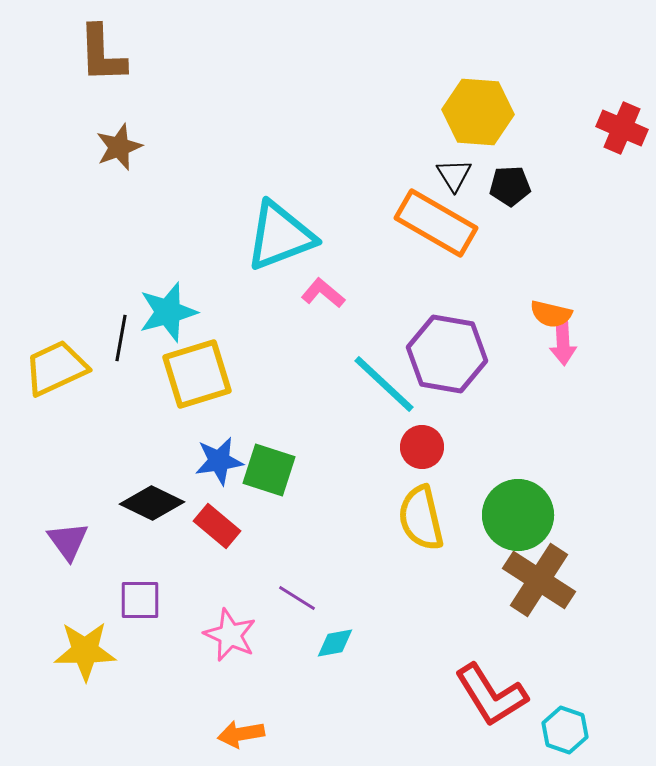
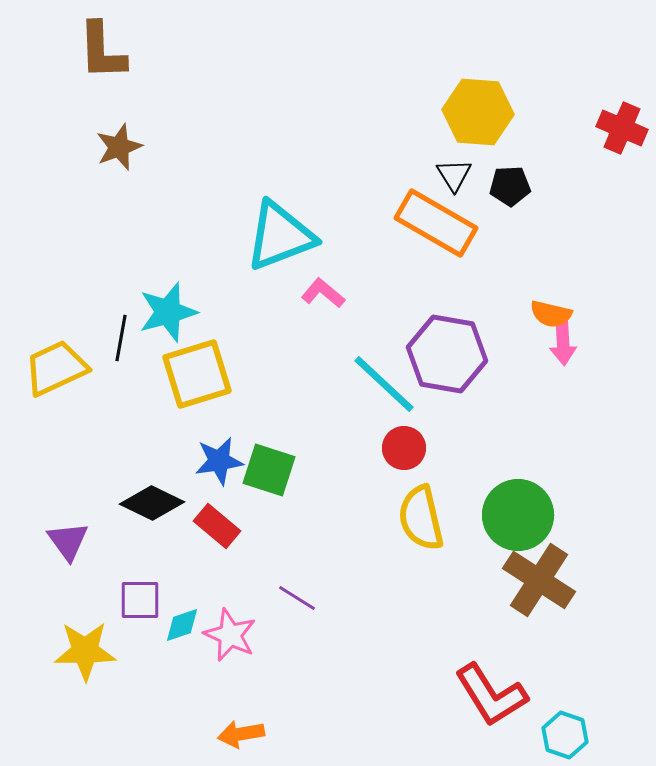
brown L-shape: moved 3 px up
red circle: moved 18 px left, 1 px down
cyan diamond: moved 153 px left, 18 px up; rotated 9 degrees counterclockwise
cyan hexagon: moved 5 px down
